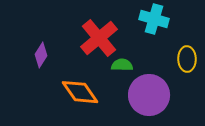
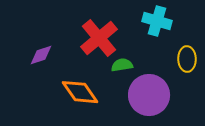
cyan cross: moved 3 px right, 2 px down
purple diamond: rotated 40 degrees clockwise
green semicircle: rotated 10 degrees counterclockwise
